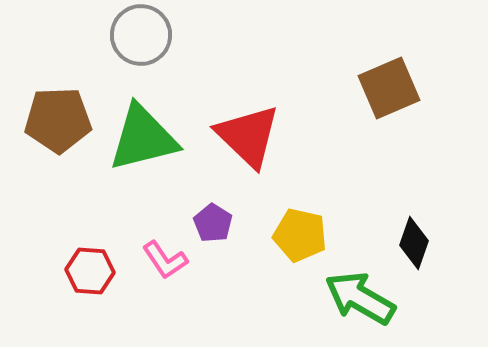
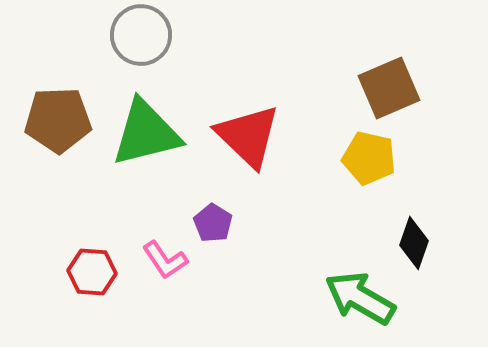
green triangle: moved 3 px right, 5 px up
yellow pentagon: moved 69 px right, 77 px up
red hexagon: moved 2 px right, 1 px down
